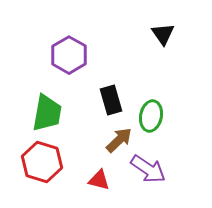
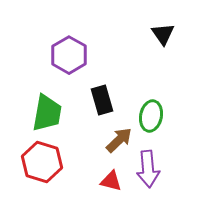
black rectangle: moved 9 px left
purple arrow: rotated 51 degrees clockwise
red triangle: moved 12 px right, 1 px down
